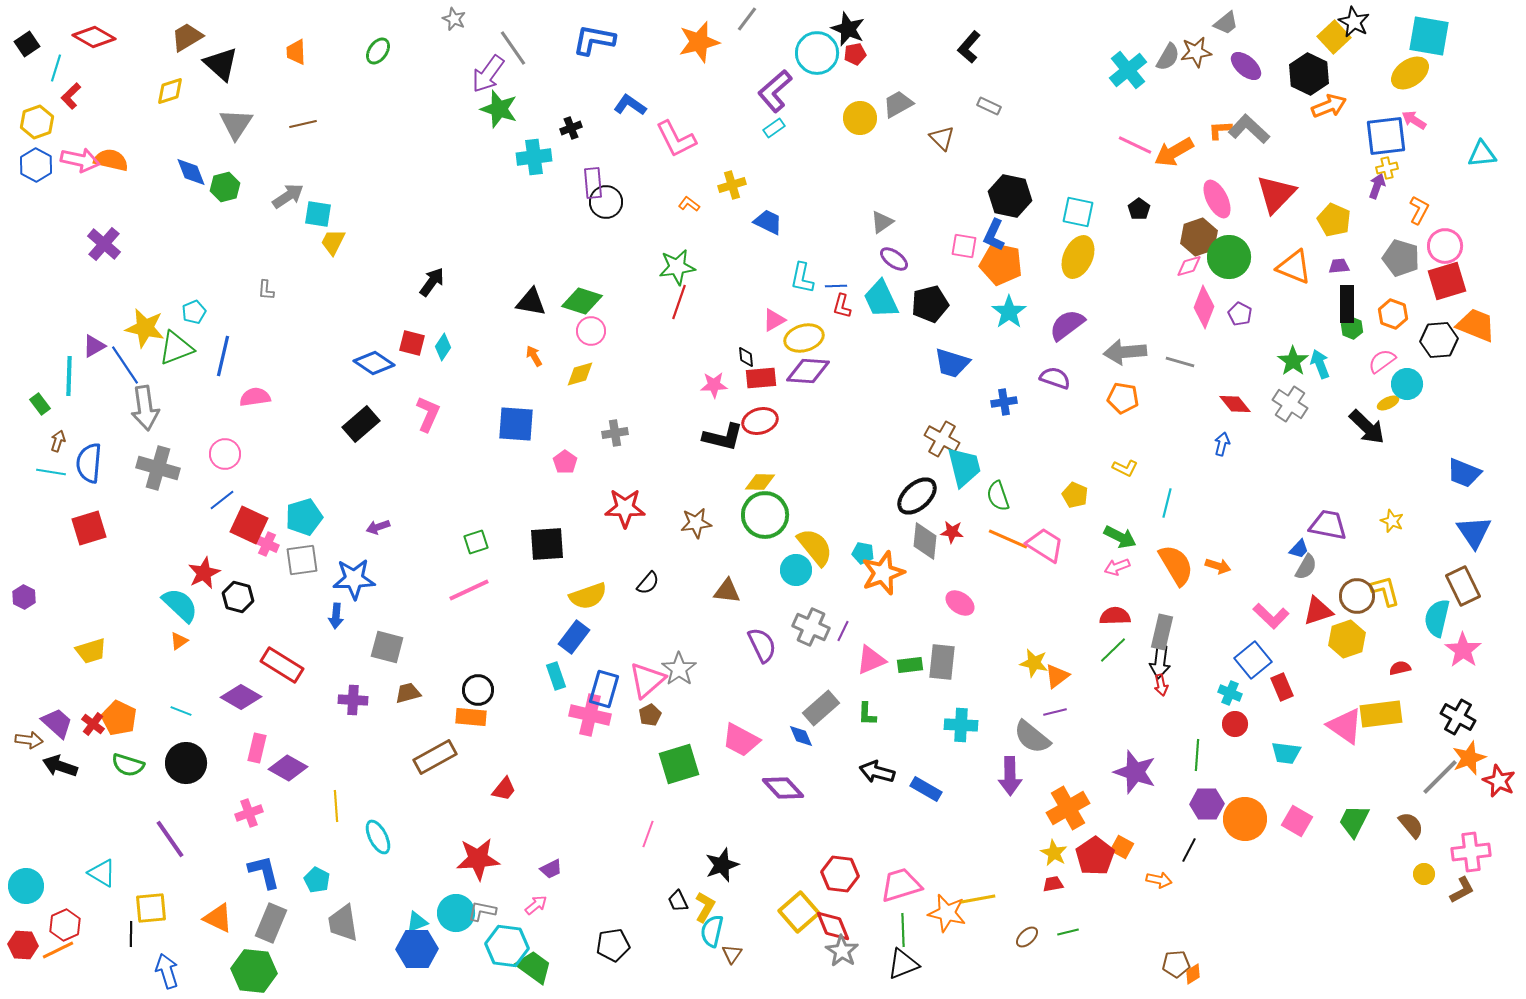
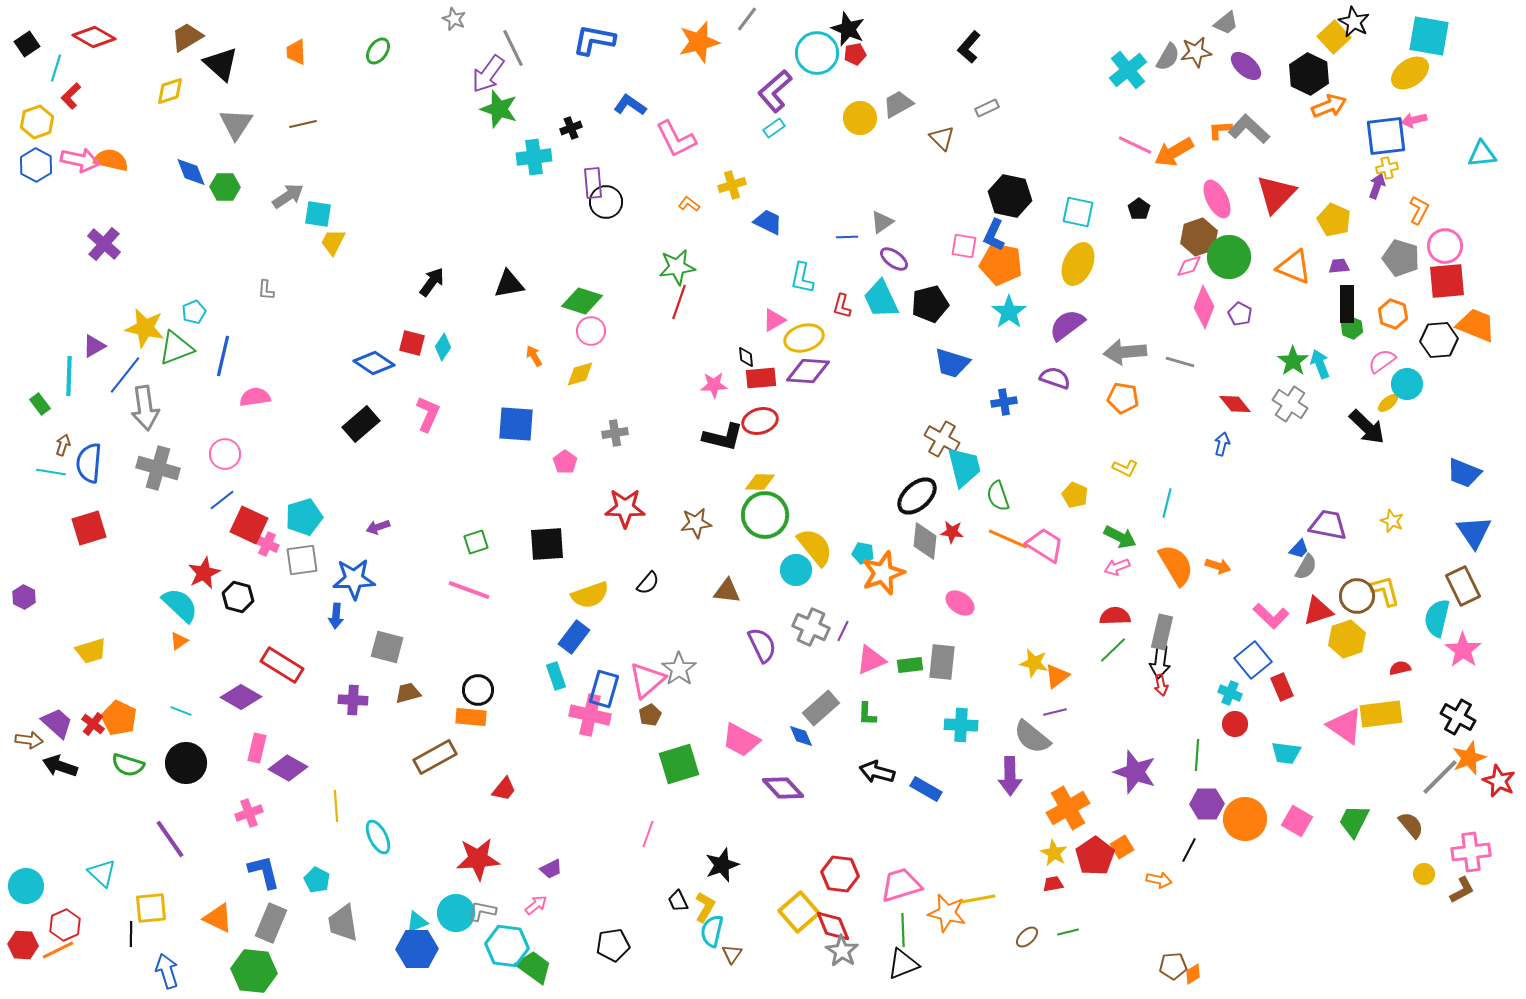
gray line at (513, 48): rotated 9 degrees clockwise
gray rectangle at (989, 106): moved 2 px left, 2 px down; rotated 50 degrees counterclockwise
pink arrow at (1414, 120): rotated 45 degrees counterclockwise
green hexagon at (225, 187): rotated 16 degrees clockwise
yellow ellipse at (1078, 257): moved 7 px down
red square at (1447, 281): rotated 12 degrees clockwise
blue line at (836, 286): moved 11 px right, 49 px up
black triangle at (531, 302): moved 22 px left, 18 px up; rotated 20 degrees counterclockwise
blue line at (125, 365): moved 10 px down; rotated 72 degrees clockwise
yellow ellipse at (1388, 403): rotated 15 degrees counterclockwise
brown arrow at (58, 441): moved 5 px right, 4 px down
pink line at (469, 590): rotated 45 degrees clockwise
yellow semicircle at (588, 596): moved 2 px right, 1 px up
orange square at (1122, 847): rotated 30 degrees clockwise
cyan triangle at (102, 873): rotated 12 degrees clockwise
brown pentagon at (1176, 964): moved 3 px left, 2 px down
